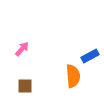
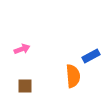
pink arrow: rotated 28 degrees clockwise
blue rectangle: moved 1 px right
